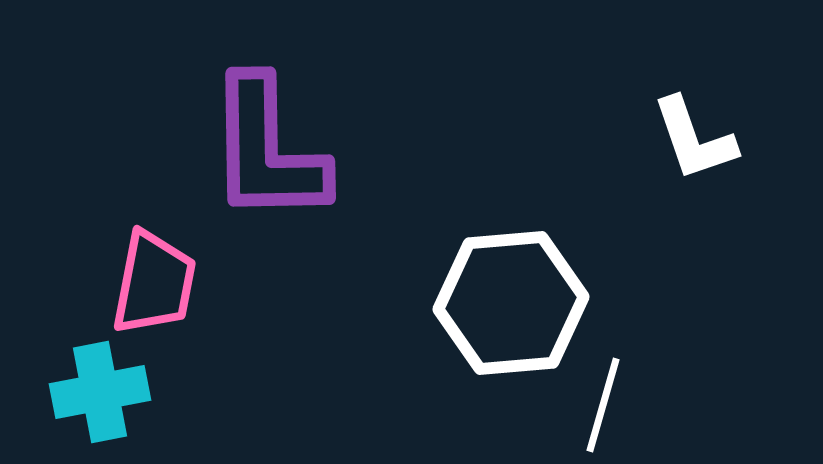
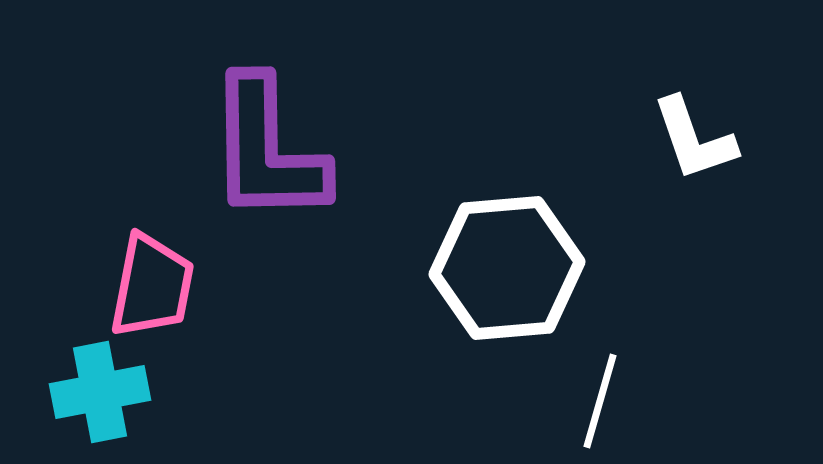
pink trapezoid: moved 2 px left, 3 px down
white hexagon: moved 4 px left, 35 px up
white line: moved 3 px left, 4 px up
